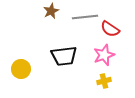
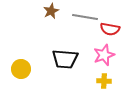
gray line: rotated 15 degrees clockwise
red semicircle: rotated 24 degrees counterclockwise
black trapezoid: moved 1 px right, 3 px down; rotated 12 degrees clockwise
yellow cross: rotated 16 degrees clockwise
